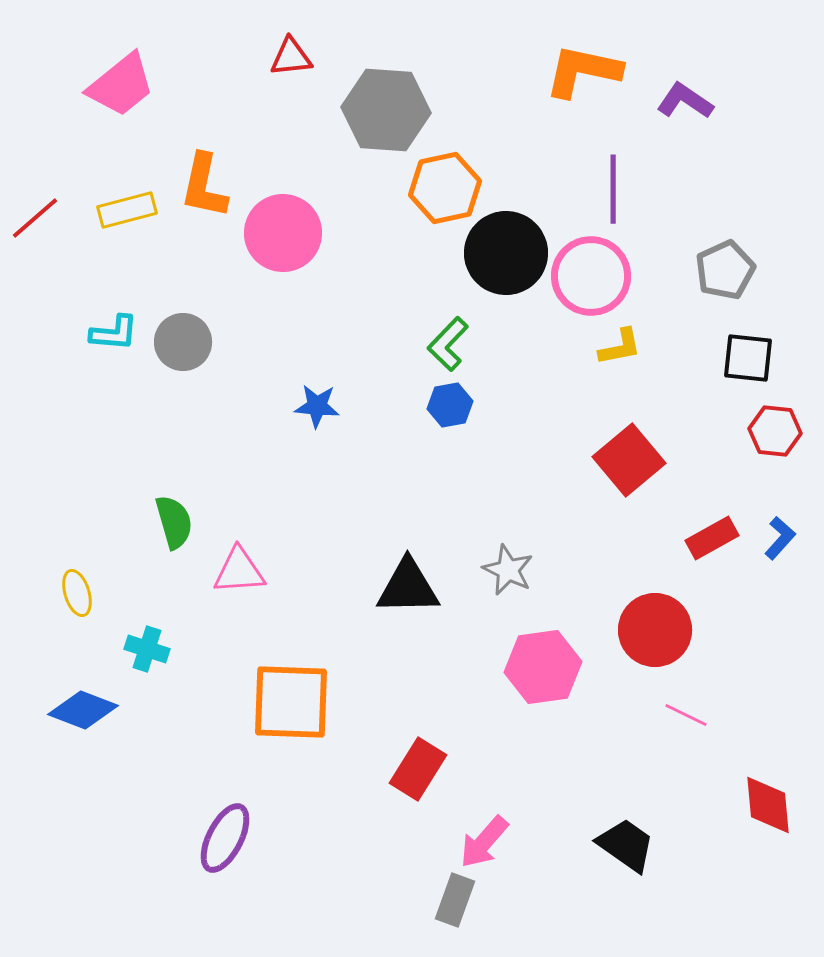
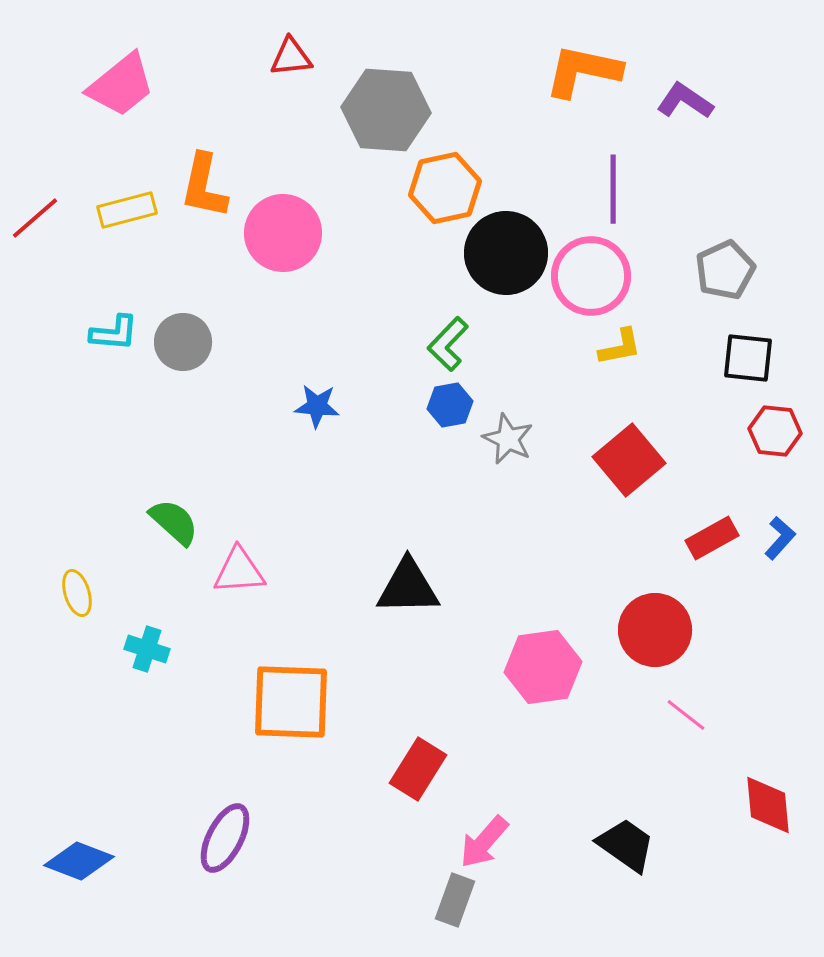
green semicircle at (174, 522): rotated 32 degrees counterclockwise
gray star at (508, 570): moved 131 px up
blue diamond at (83, 710): moved 4 px left, 151 px down
pink line at (686, 715): rotated 12 degrees clockwise
